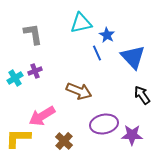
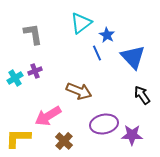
cyan triangle: rotated 25 degrees counterclockwise
pink arrow: moved 6 px right
